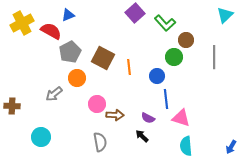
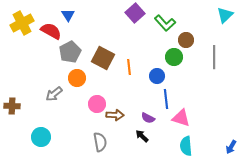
blue triangle: rotated 40 degrees counterclockwise
